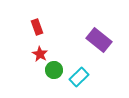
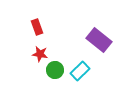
red star: rotated 21 degrees counterclockwise
green circle: moved 1 px right
cyan rectangle: moved 1 px right, 6 px up
